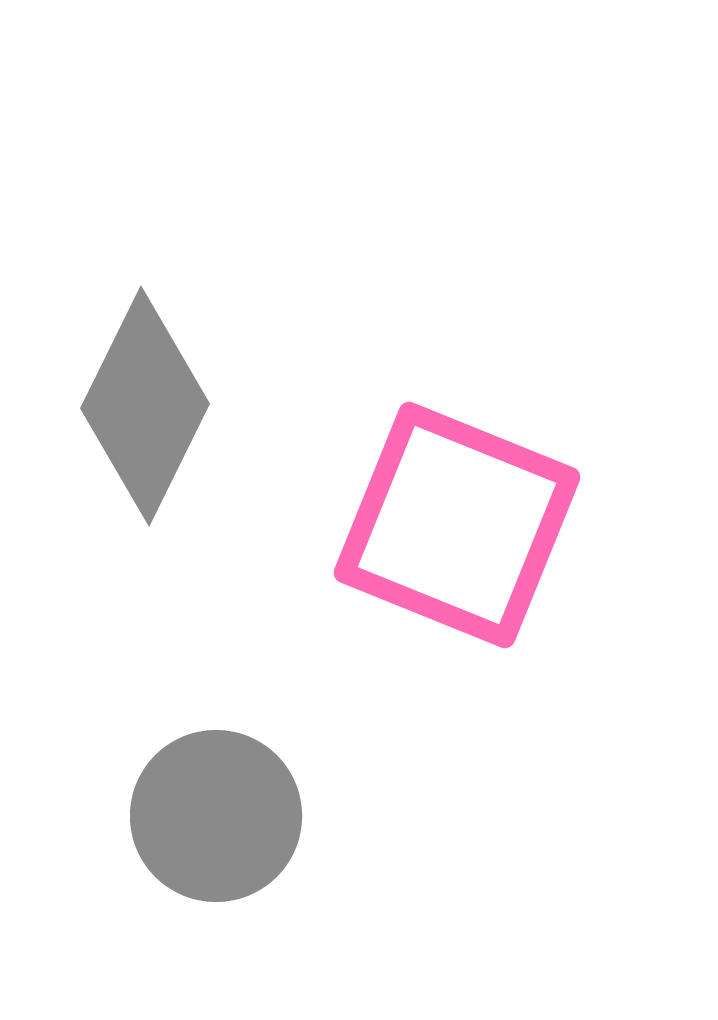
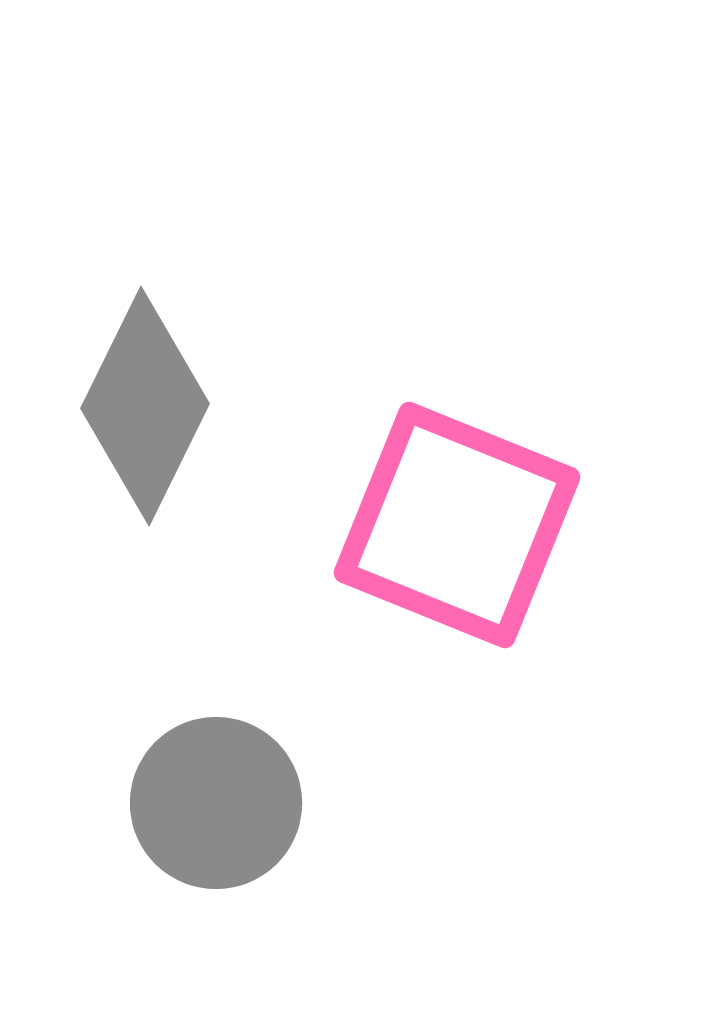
gray circle: moved 13 px up
